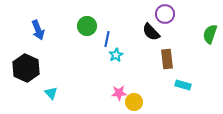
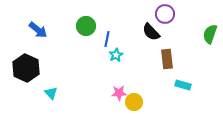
green circle: moved 1 px left
blue arrow: rotated 30 degrees counterclockwise
